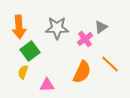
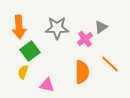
orange semicircle: rotated 25 degrees counterclockwise
pink triangle: rotated 14 degrees clockwise
